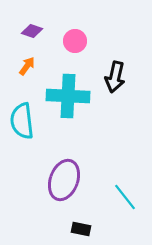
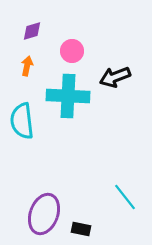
purple diamond: rotated 35 degrees counterclockwise
pink circle: moved 3 px left, 10 px down
orange arrow: rotated 24 degrees counterclockwise
black arrow: rotated 56 degrees clockwise
purple ellipse: moved 20 px left, 34 px down
